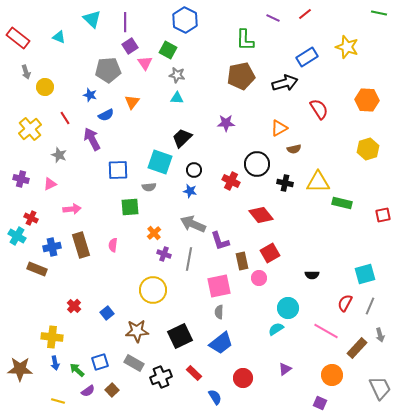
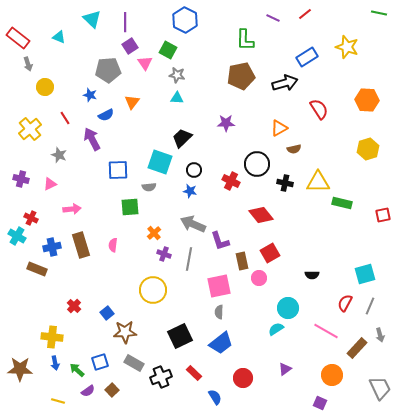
gray arrow at (26, 72): moved 2 px right, 8 px up
brown star at (137, 331): moved 12 px left, 1 px down
